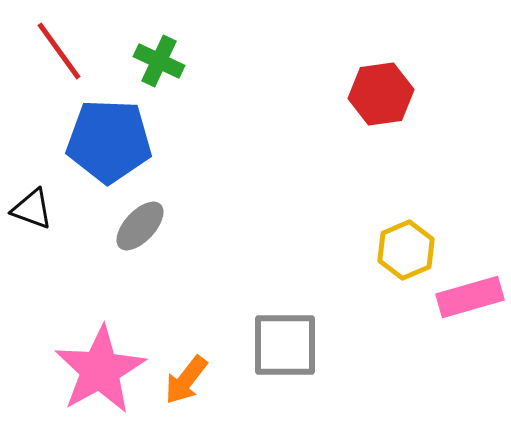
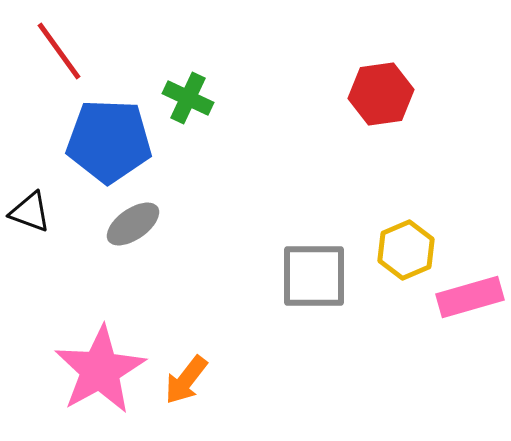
green cross: moved 29 px right, 37 px down
black triangle: moved 2 px left, 3 px down
gray ellipse: moved 7 px left, 2 px up; rotated 12 degrees clockwise
gray square: moved 29 px right, 69 px up
